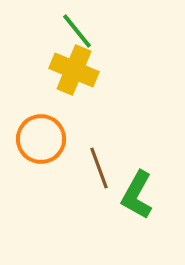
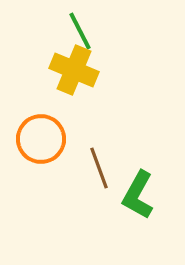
green line: moved 3 px right; rotated 12 degrees clockwise
green L-shape: moved 1 px right
